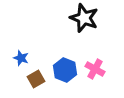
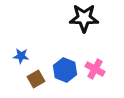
black star: rotated 20 degrees counterclockwise
blue star: moved 2 px up; rotated 14 degrees counterclockwise
